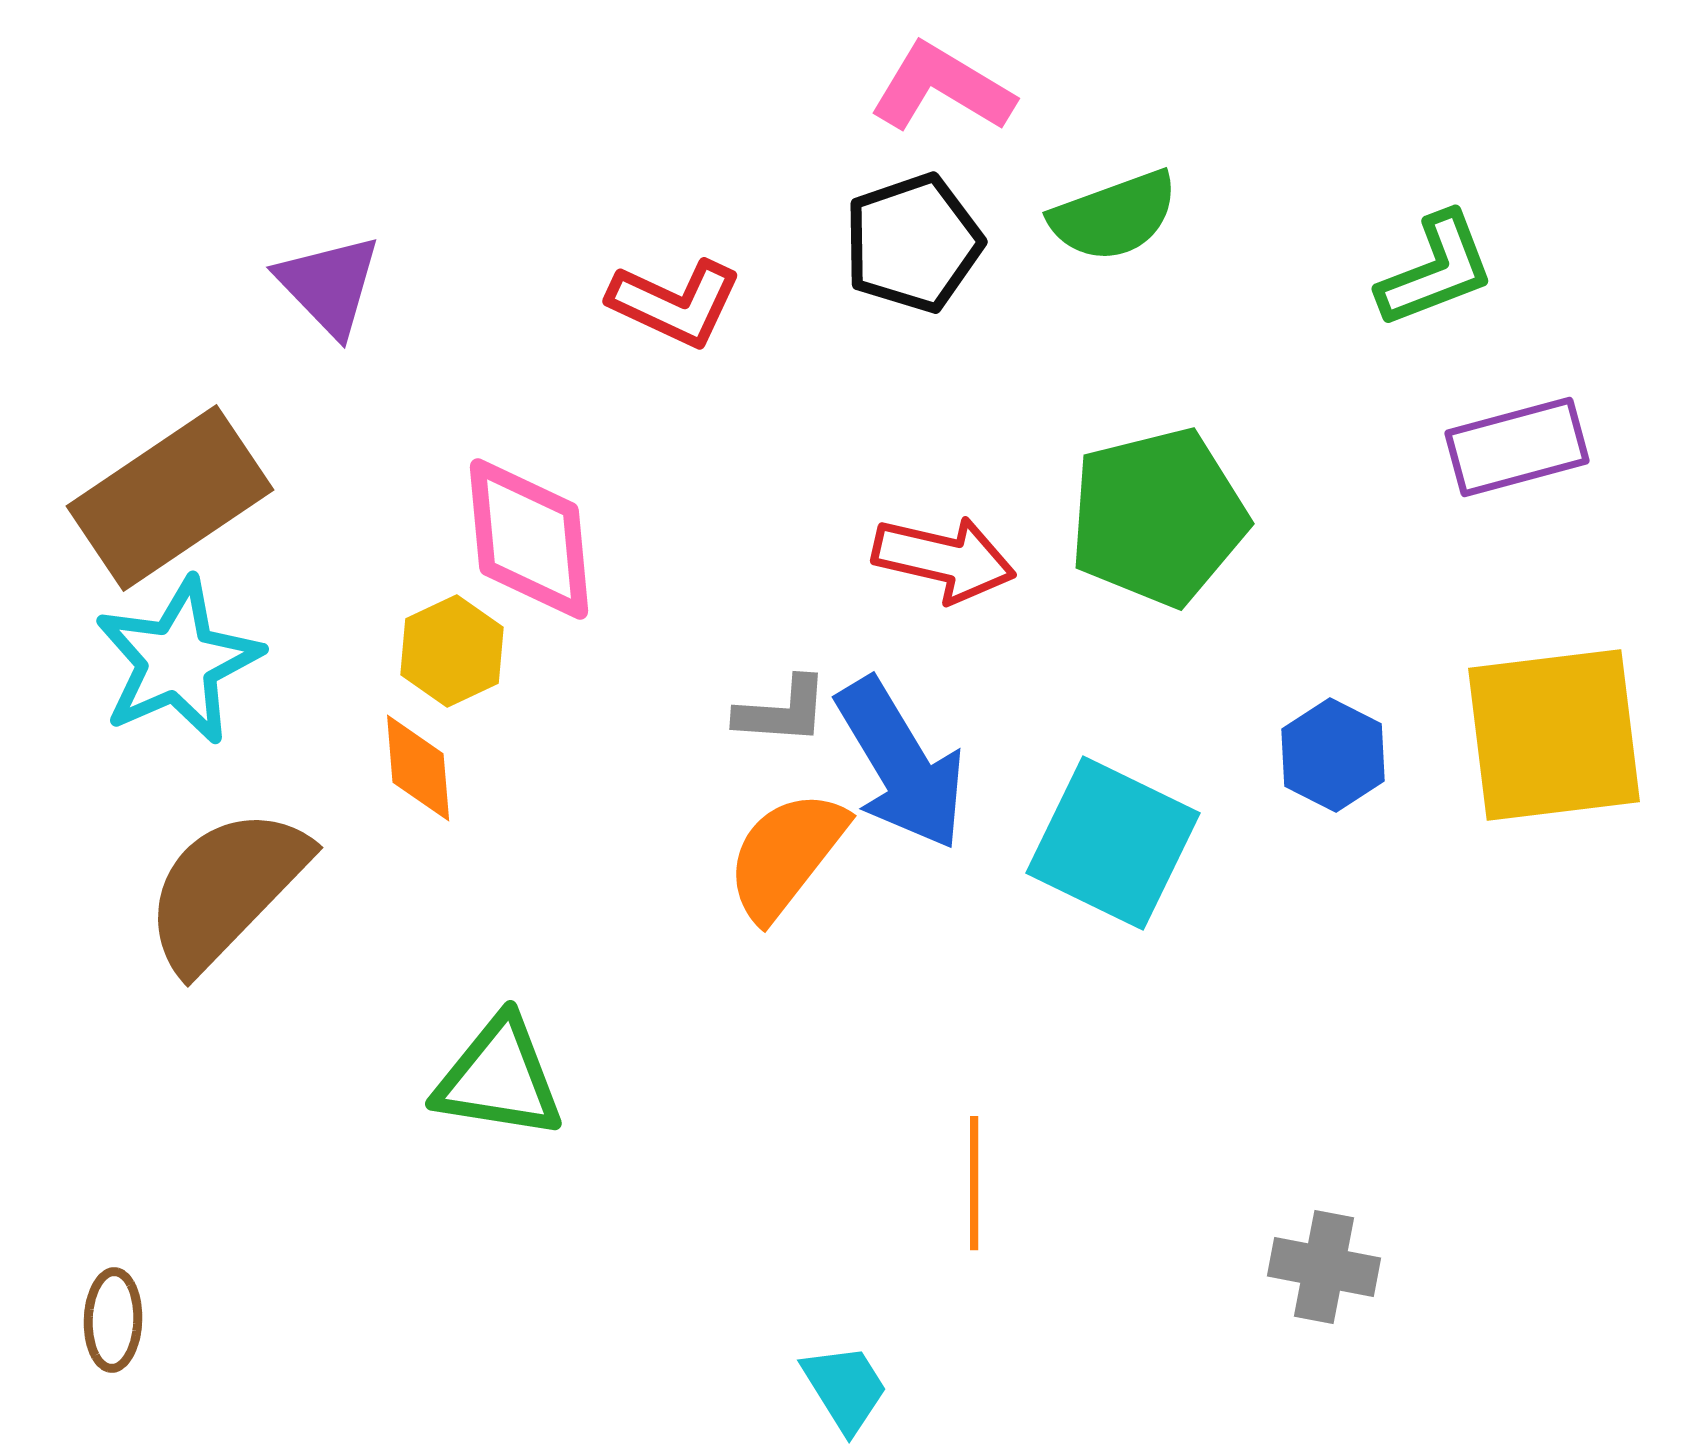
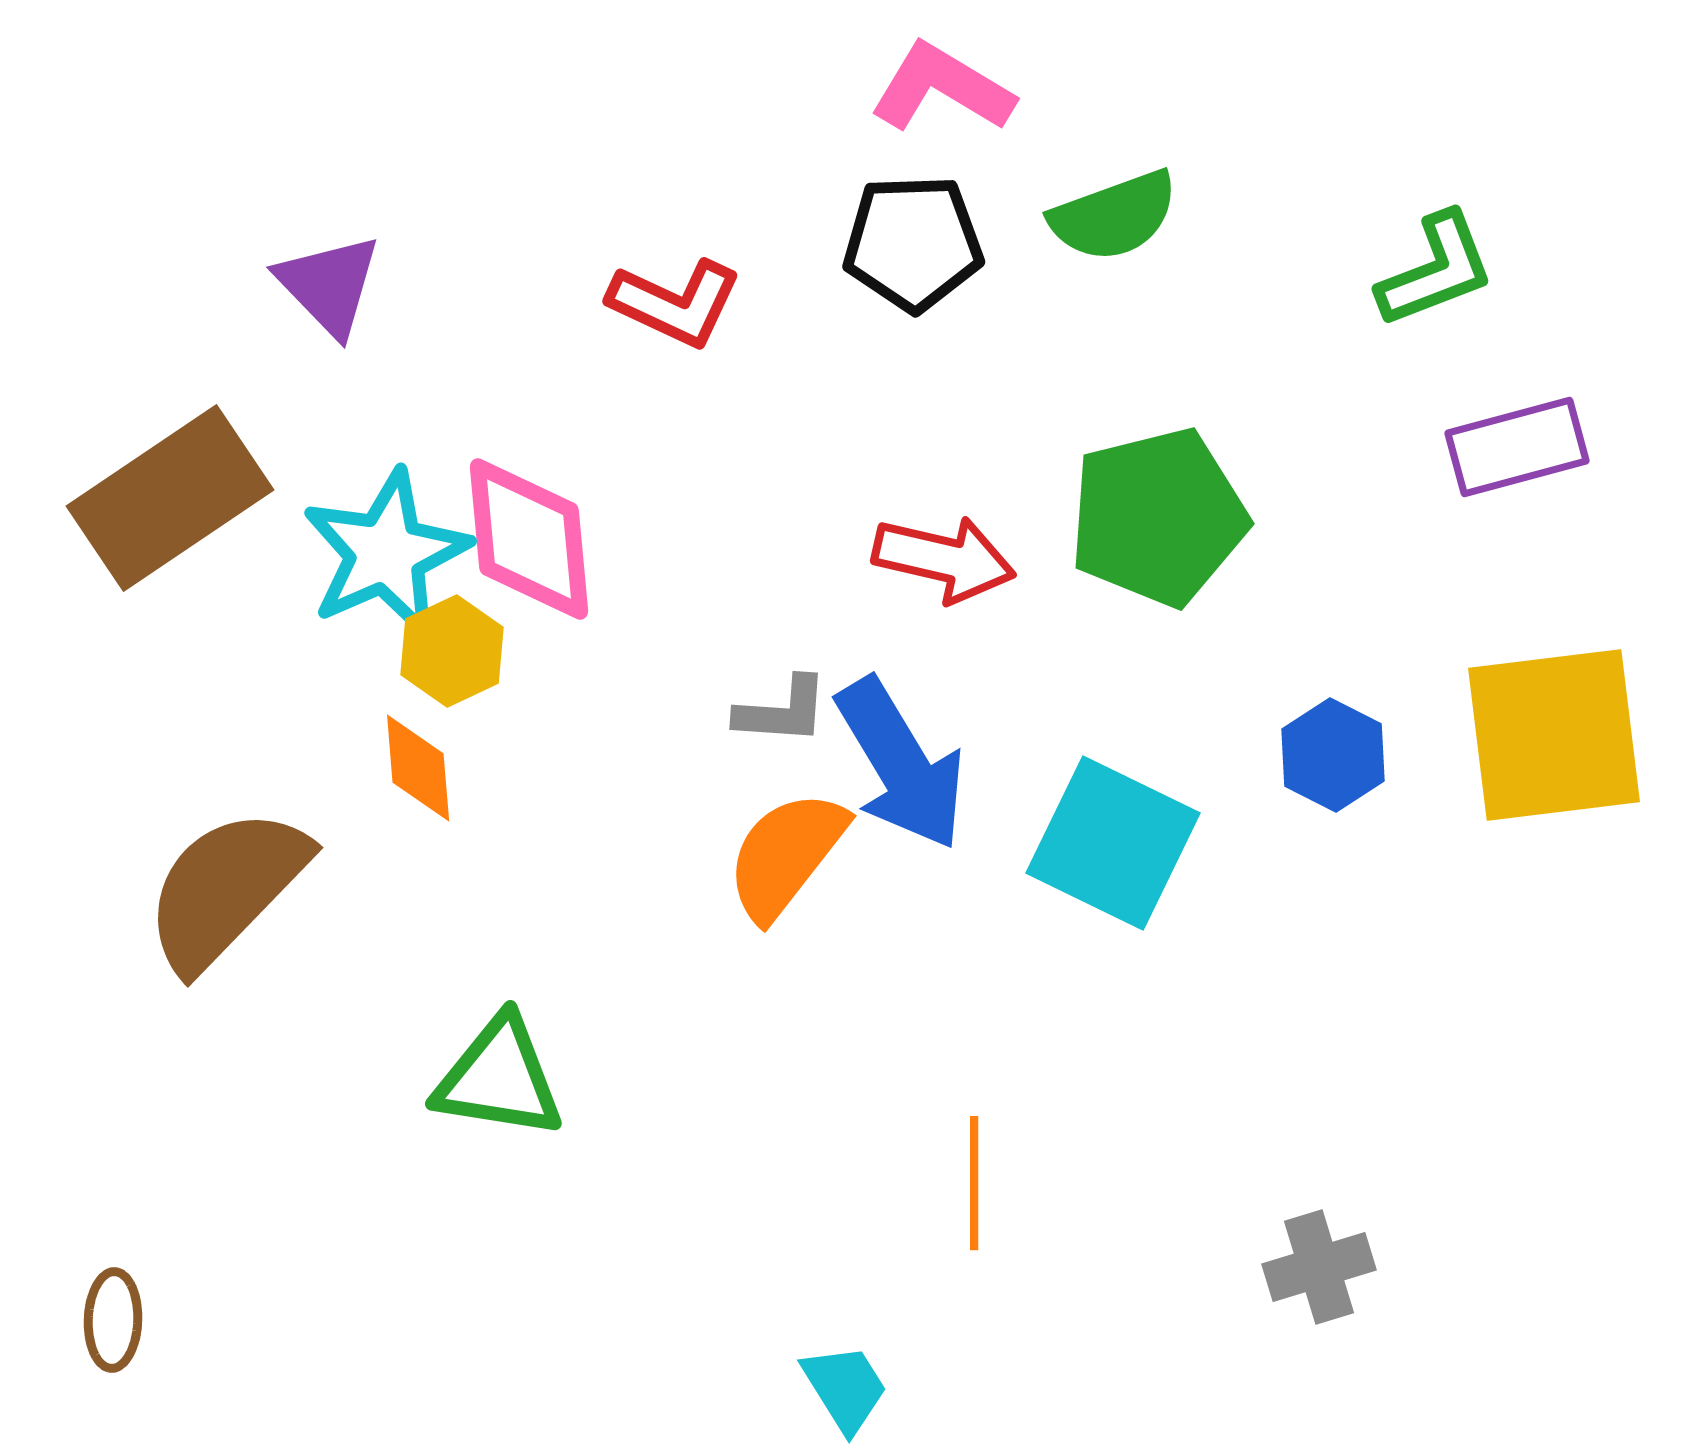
black pentagon: rotated 17 degrees clockwise
cyan star: moved 208 px right, 108 px up
gray cross: moved 5 px left; rotated 28 degrees counterclockwise
